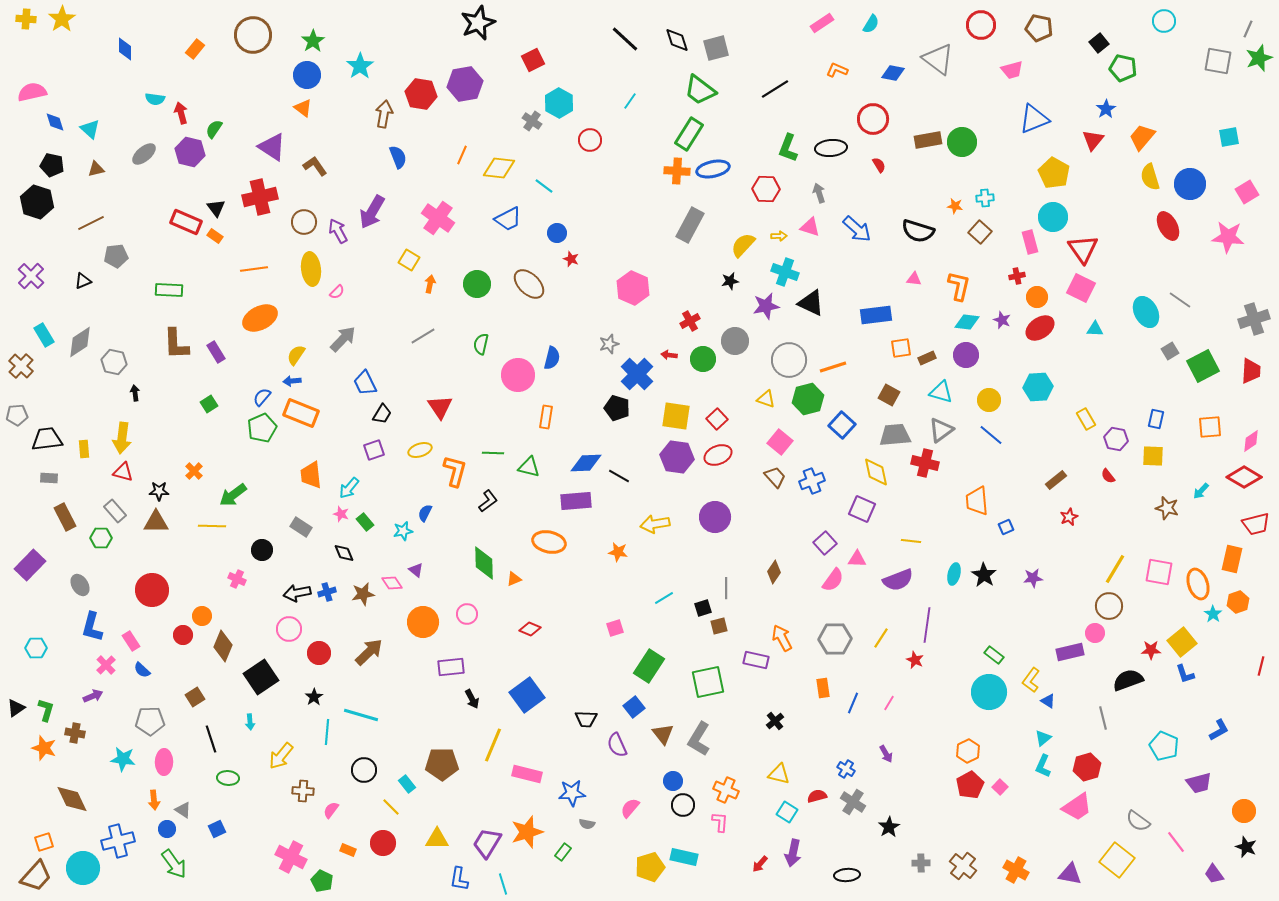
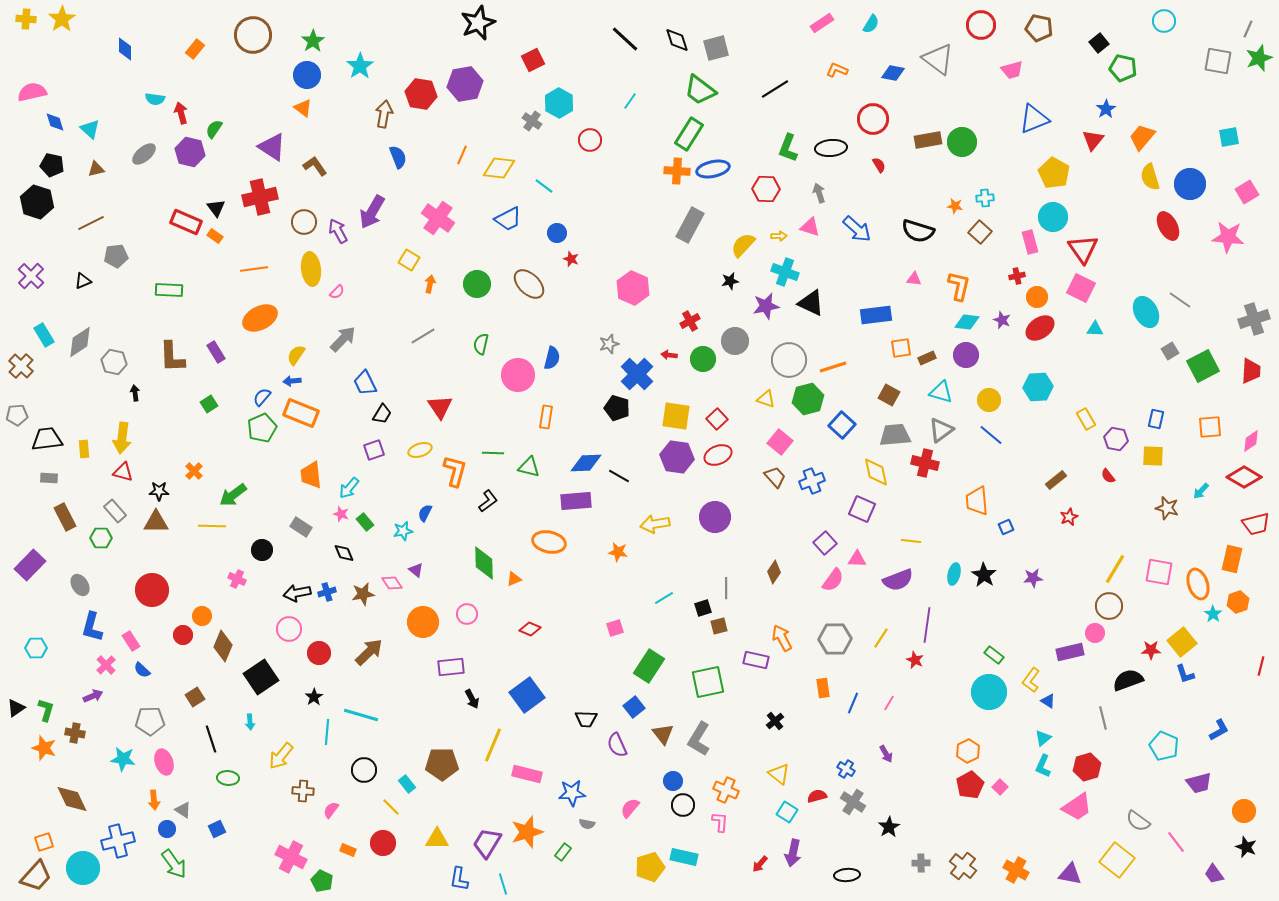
brown L-shape at (176, 344): moved 4 px left, 13 px down
pink ellipse at (164, 762): rotated 20 degrees counterclockwise
yellow triangle at (779, 774): rotated 25 degrees clockwise
